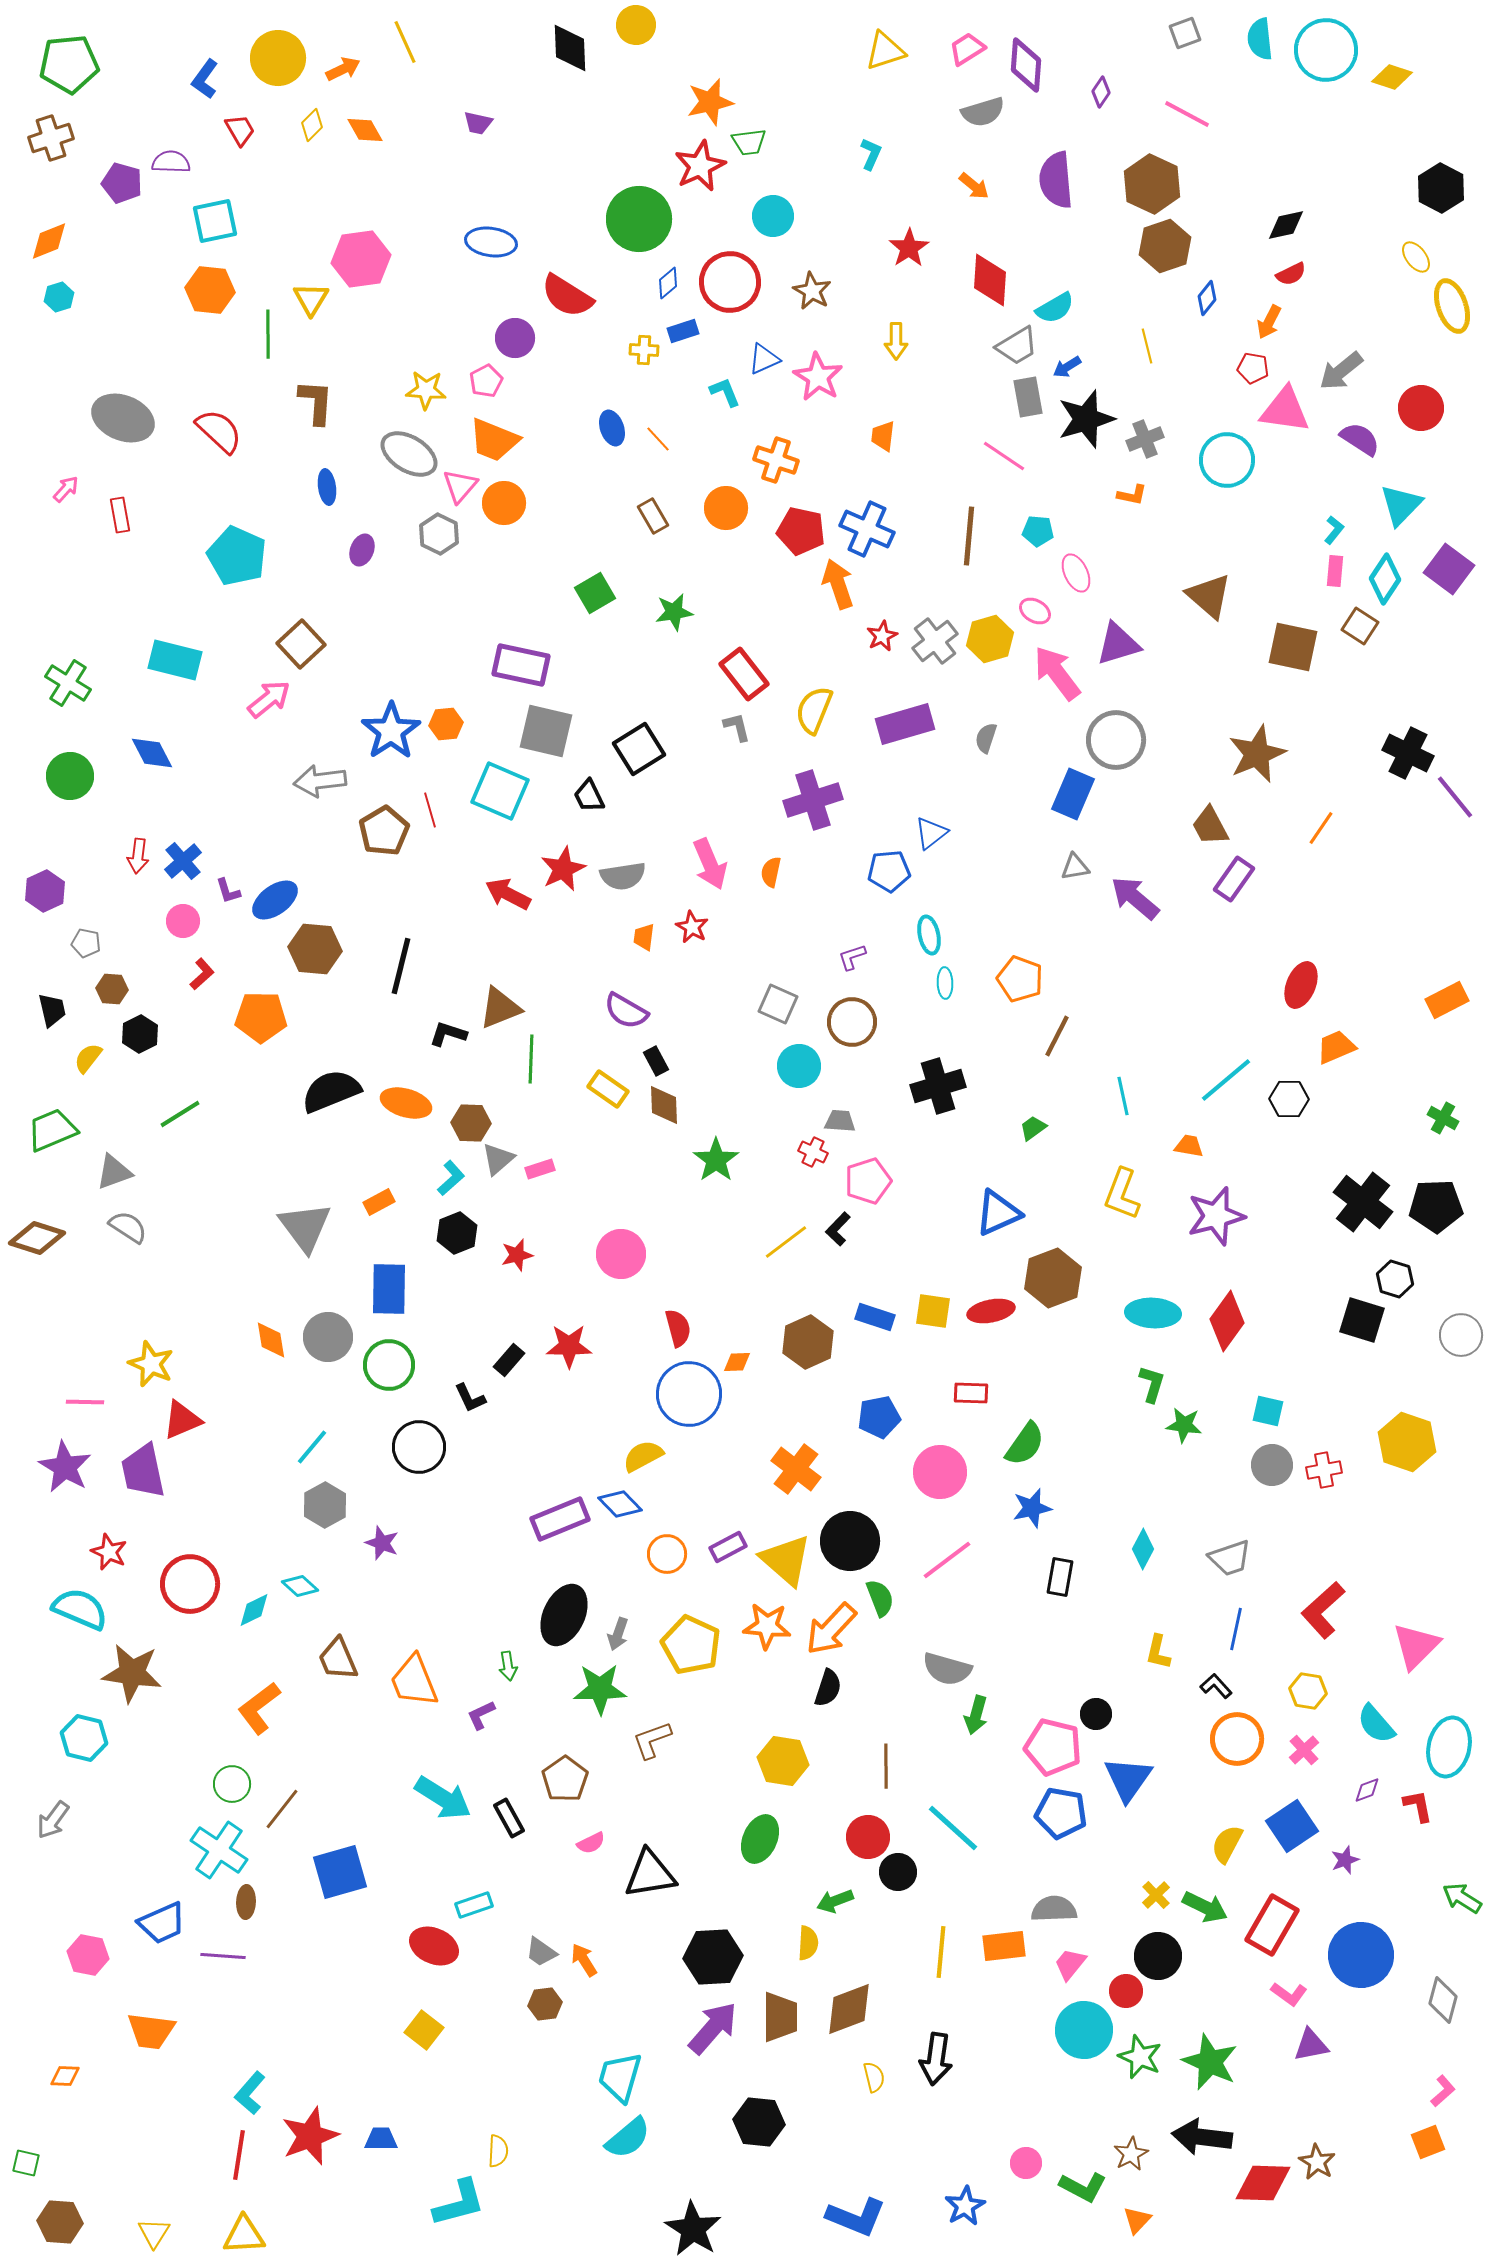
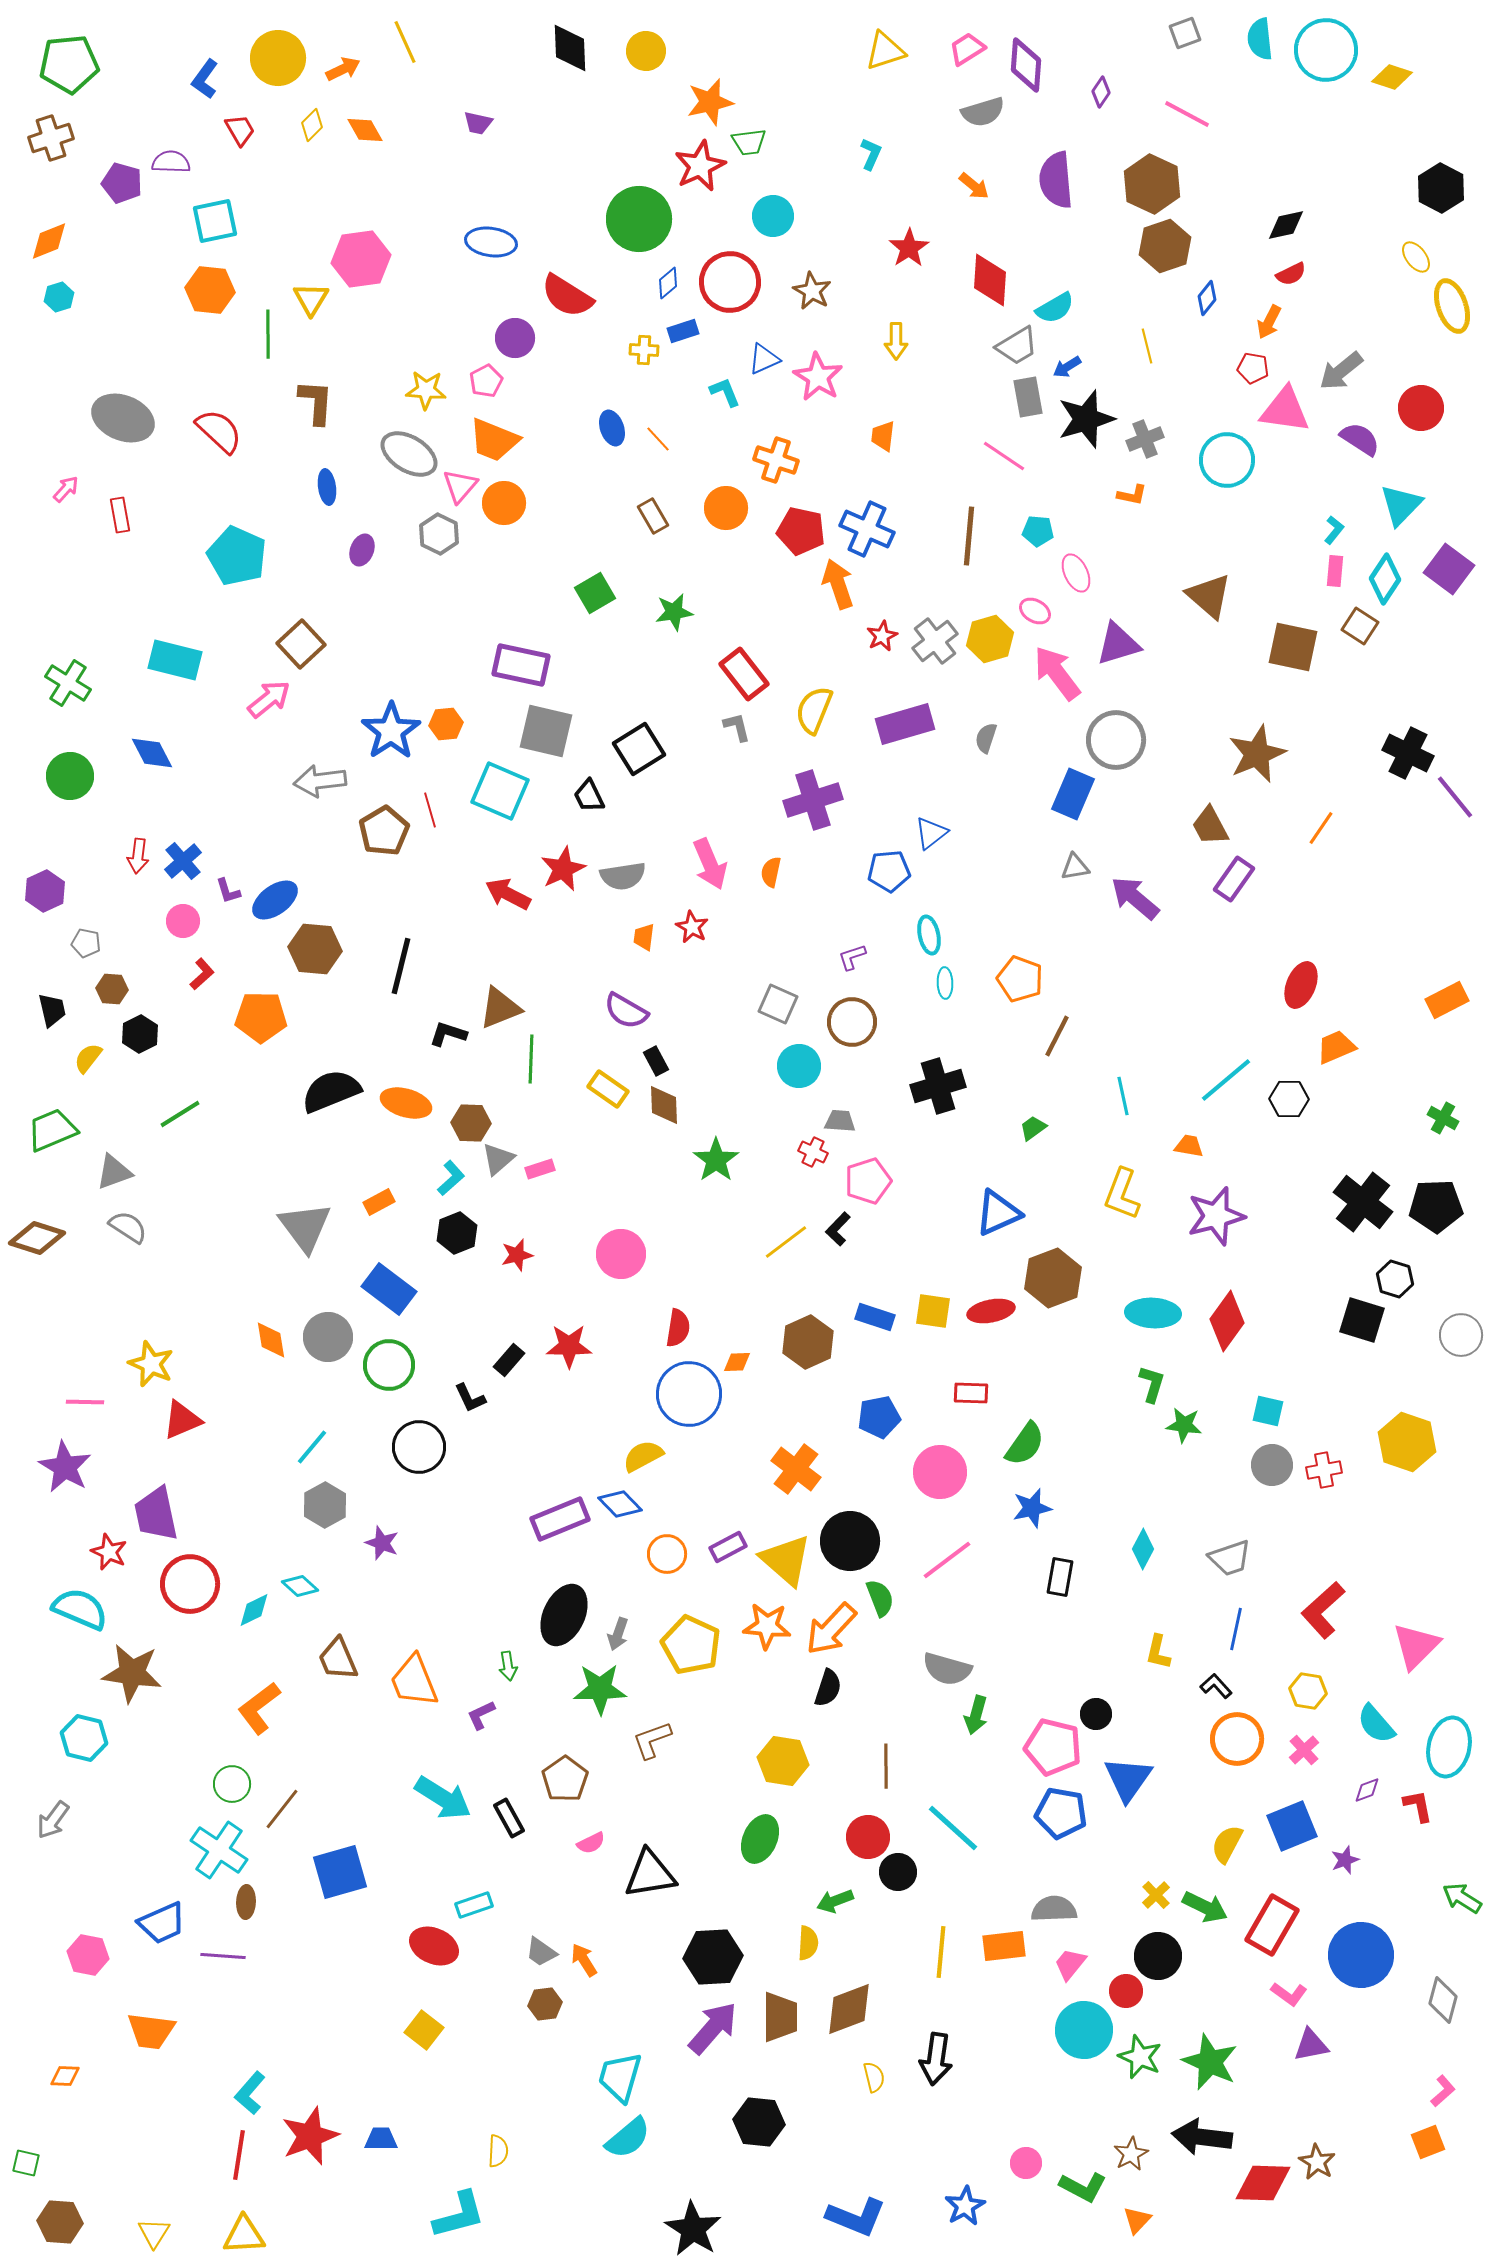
yellow circle at (636, 25): moved 10 px right, 26 px down
blue rectangle at (389, 1289): rotated 54 degrees counterclockwise
red semicircle at (678, 1328): rotated 24 degrees clockwise
purple trapezoid at (143, 1471): moved 13 px right, 43 px down
blue square at (1292, 1826): rotated 12 degrees clockwise
cyan L-shape at (459, 2203): moved 12 px down
